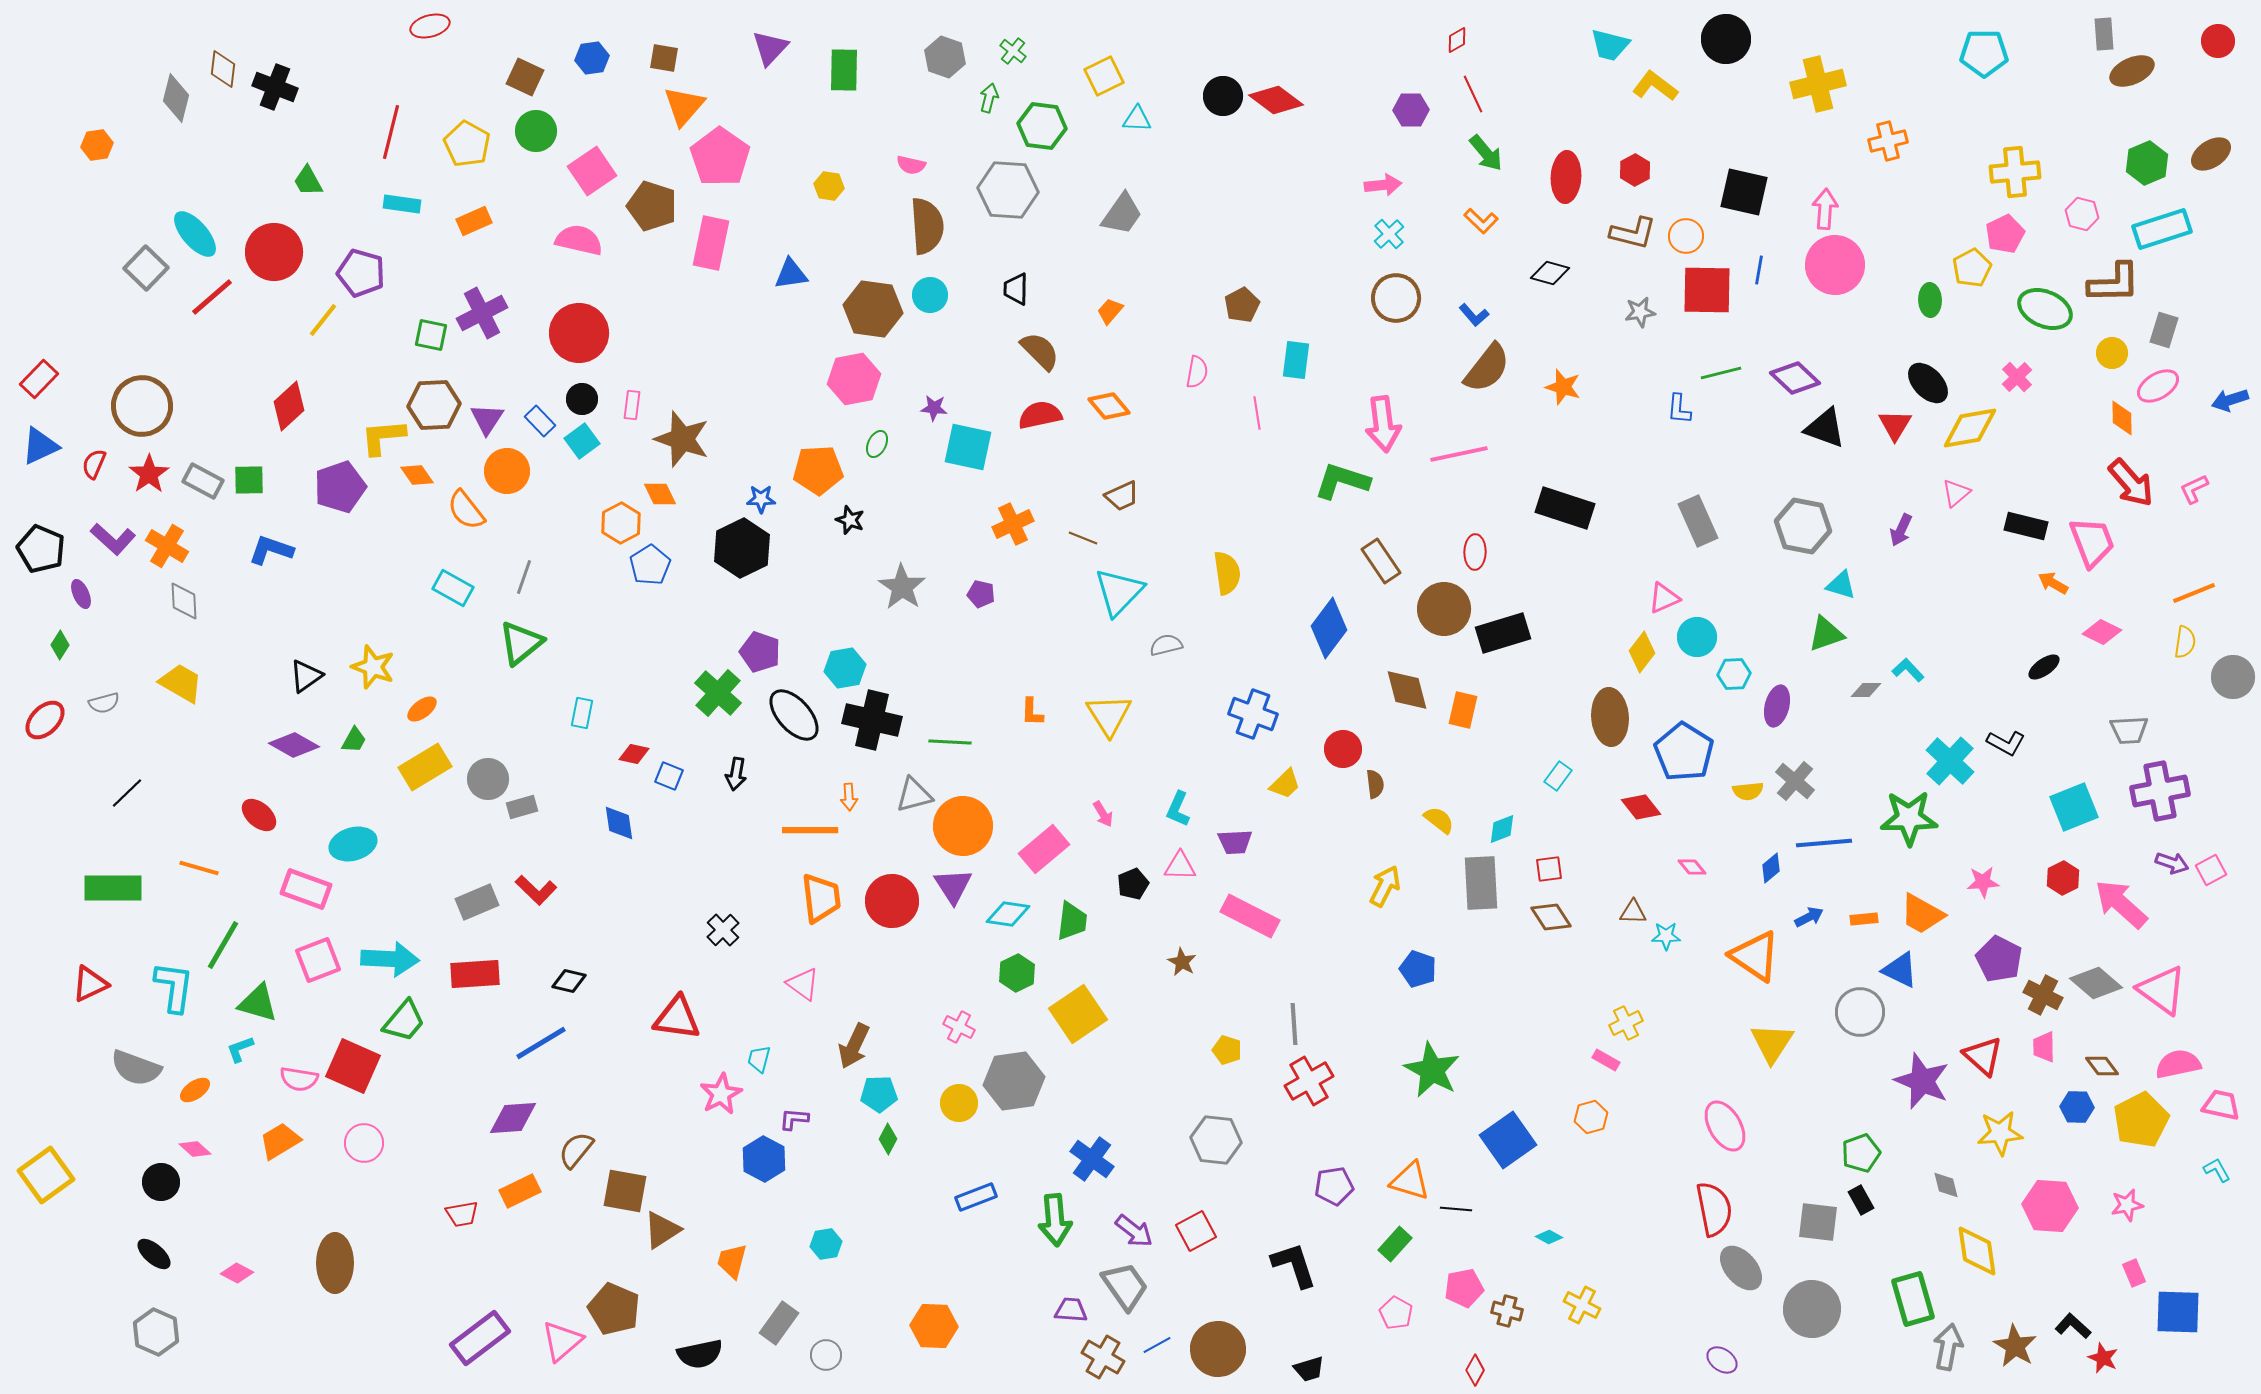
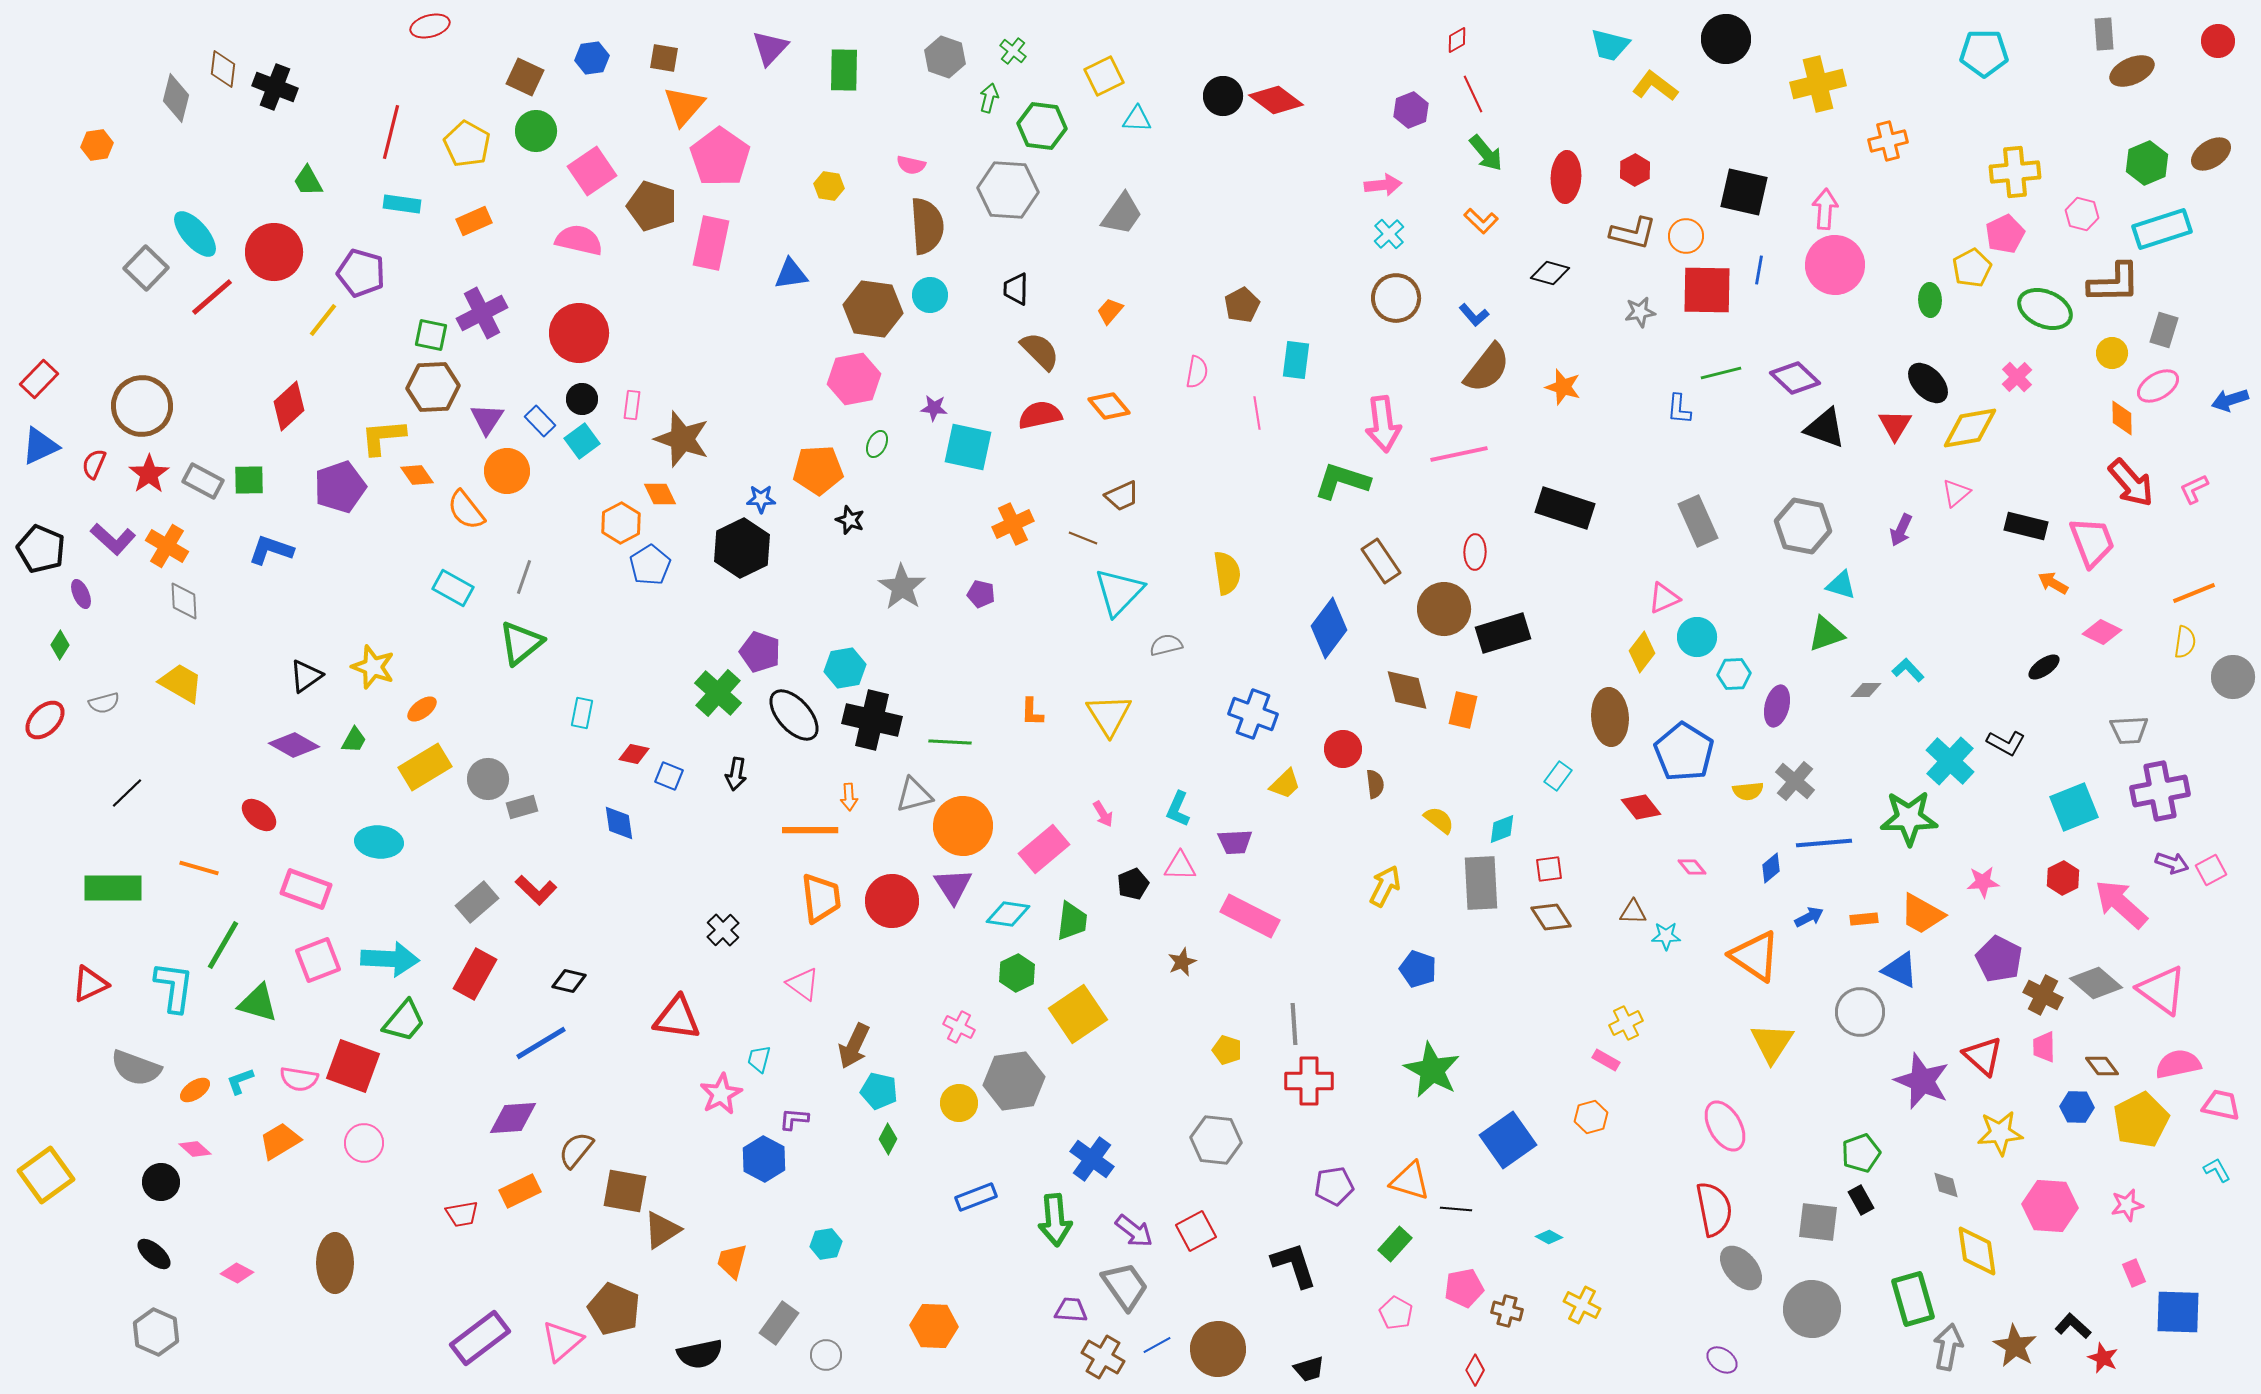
purple hexagon at (1411, 110): rotated 20 degrees counterclockwise
brown hexagon at (434, 405): moved 1 px left, 18 px up
cyan ellipse at (353, 844): moved 26 px right, 2 px up; rotated 21 degrees clockwise
gray rectangle at (477, 902): rotated 18 degrees counterclockwise
brown star at (1182, 962): rotated 20 degrees clockwise
red rectangle at (475, 974): rotated 57 degrees counterclockwise
cyan L-shape at (240, 1049): moved 32 px down
red square at (353, 1066): rotated 4 degrees counterclockwise
red cross at (1309, 1081): rotated 30 degrees clockwise
cyan pentagon at (879, 1094): moved 3 px up; rotated 15 degrees clockwise
